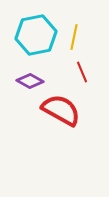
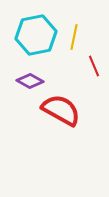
red line: moved 12 px right, 6 px up
